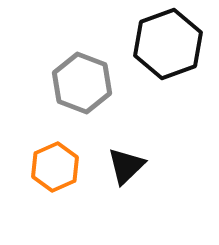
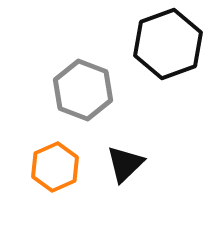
gray hexagon: moved 1 px right, 7 px down
black triangle: moved 1 px left, 2 px up
